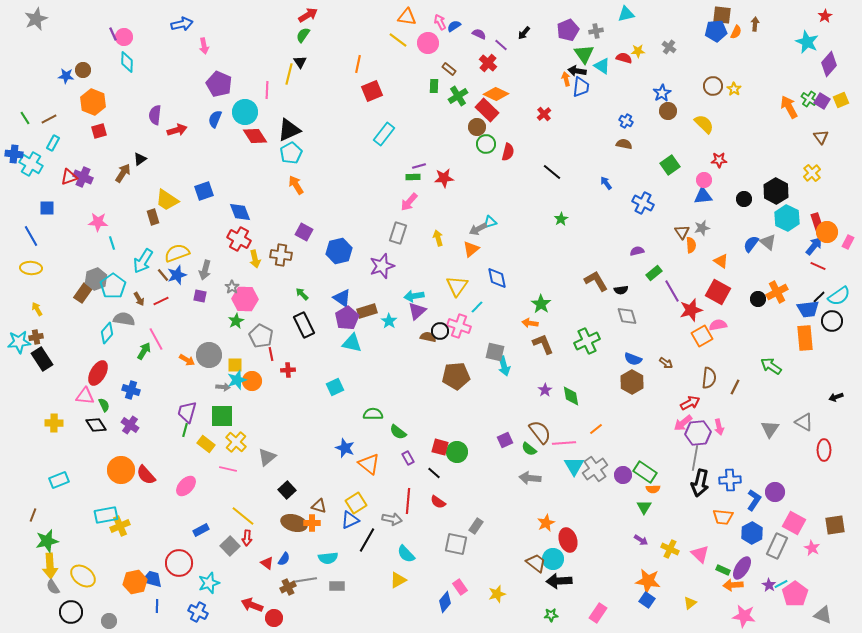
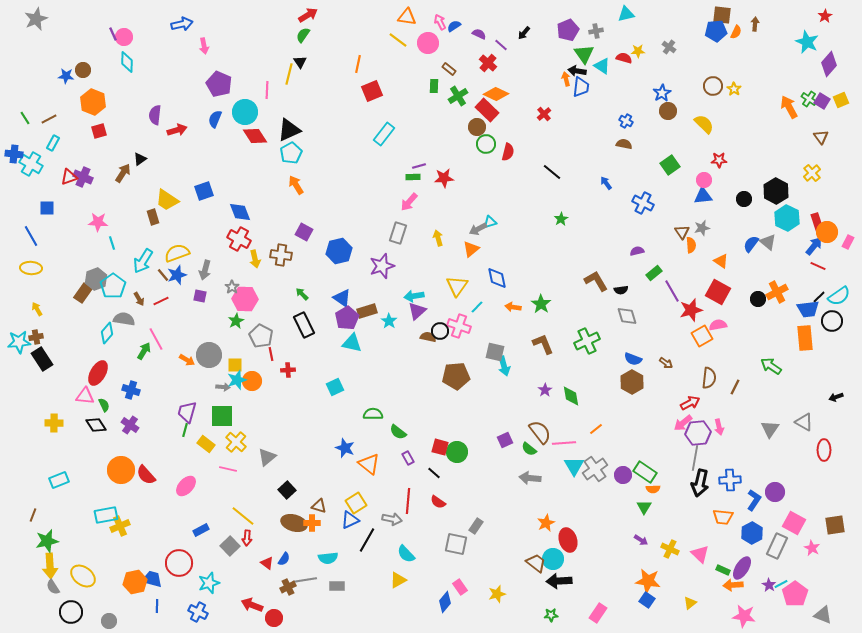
orange arrow at (530, 323): moved 17 px left, 16 px up
